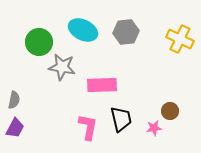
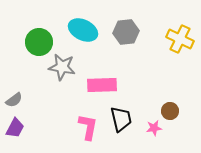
gray semicircle: rotated 42 degrees clockwise
